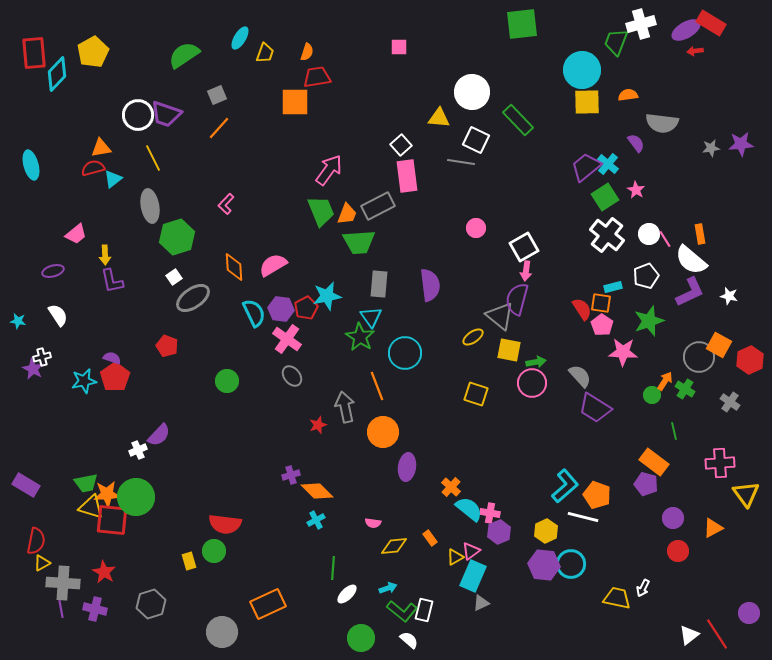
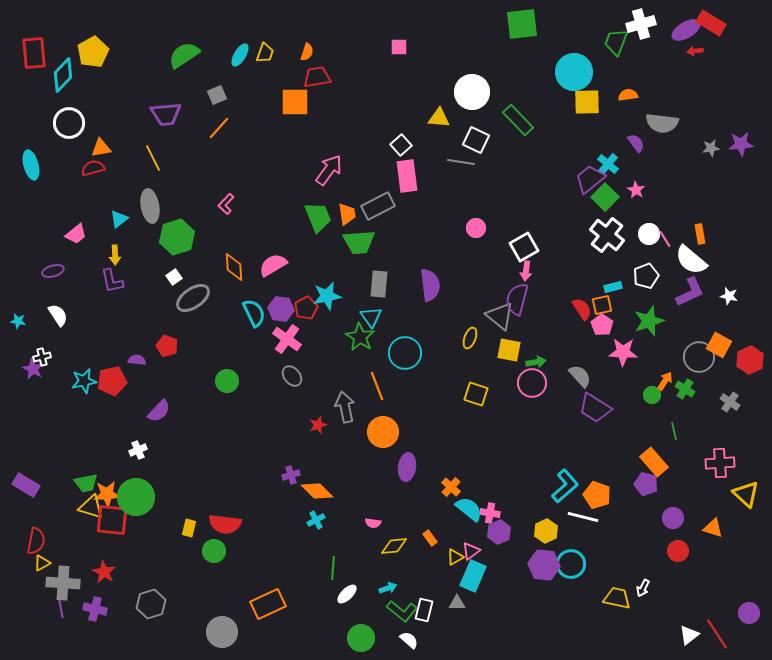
cyan ellipse at (240, 38): moved 17 px down
cyan circle at (582, 70): moved 8 px left, 2 px down
cyan diamond at (57, 74): moved 6 px right, 1 px down
purple trapezoid at (166, 114): rotated 24 degrees counterclockwise
white circle at (138, 115): moved 69 px left, 8 px down
purple trapezoid at (586, 167): moved 4 px right, 12 px down
cyan triangle at (113, 179): moved 6 px right, 40 px down
green square at (605, 197): rotated 12 degrees counterclockwise
green trapezoid at (321, 211): moved 3 px left, 6 px down
orange trapezoid at (347, 214): rotated 30 degrees counterclockwise
yellow arrow at (105, 255): moved 10 px right
orange square at (601, 303): moved 1 px right, 2 px down; rotated 20 degrees counterclockwise
yellow ellipse at (473, 337): moved 3 px left, 1 px down; rotated 35 degrees counterclockwise
purple semicircle at (112, 358): moved 25 px right, 2 px down; rotated 12 degrees counterclockwise
red pentagon at (115, 377): moved 3 px left, 4 px down; rotated 24 degrees clockwise
purple semicircle at (159, 435): moved 24 px up
orange rectangle at (654, 462): rotated 12 degrees clockwise
yellow triangle at (746, 494): rotated 12 degrees counterclockwise
orange triangle at (713, 528): rotated 45 degrees clockwise
yellow rectangle at (189, 561): moved 33 px up; rotated 30 degrees clockwise
gray triangle at (481, 603): moved 24 px left; rotated 24 degrees clockwise
